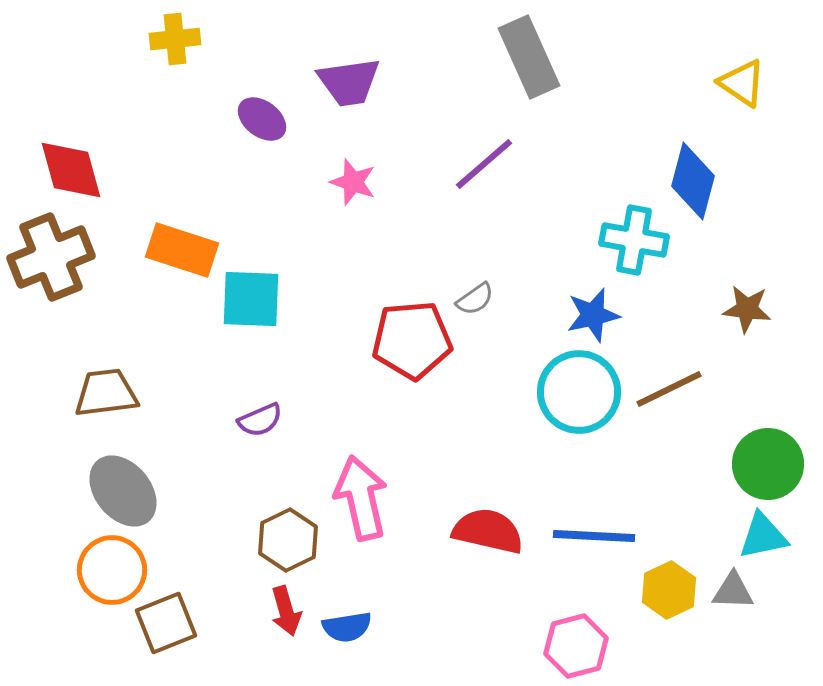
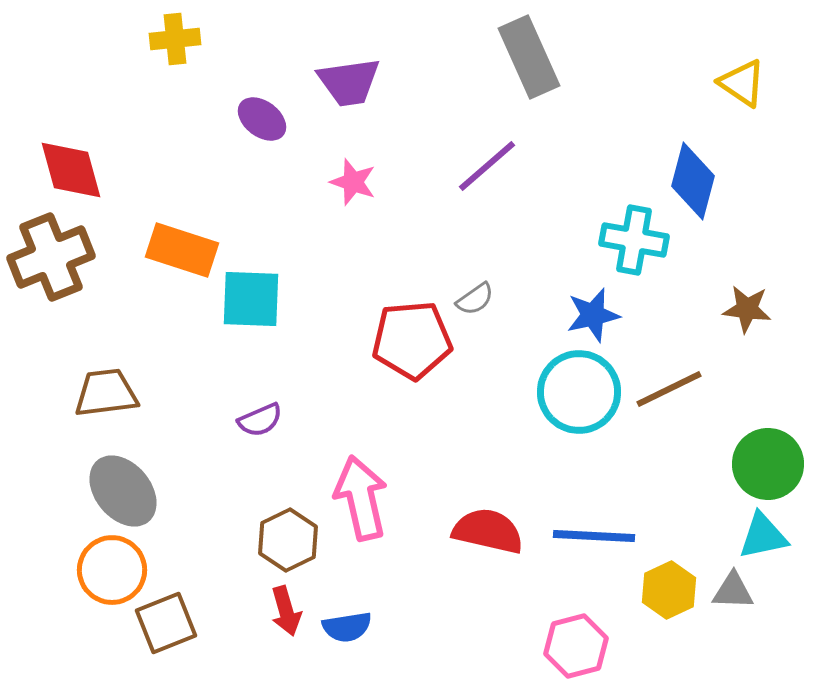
purple line: moved 3 px right, 2 px down
